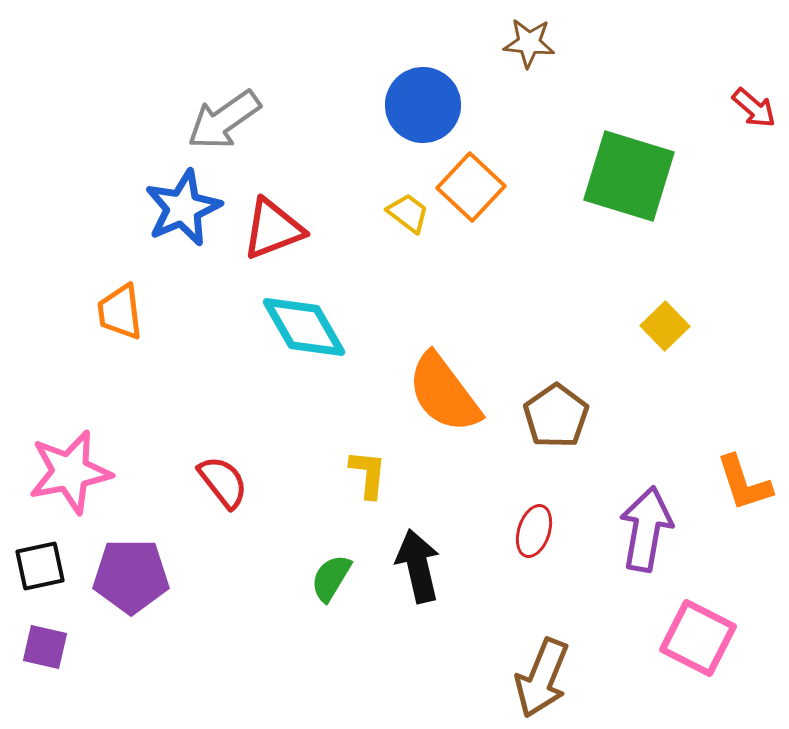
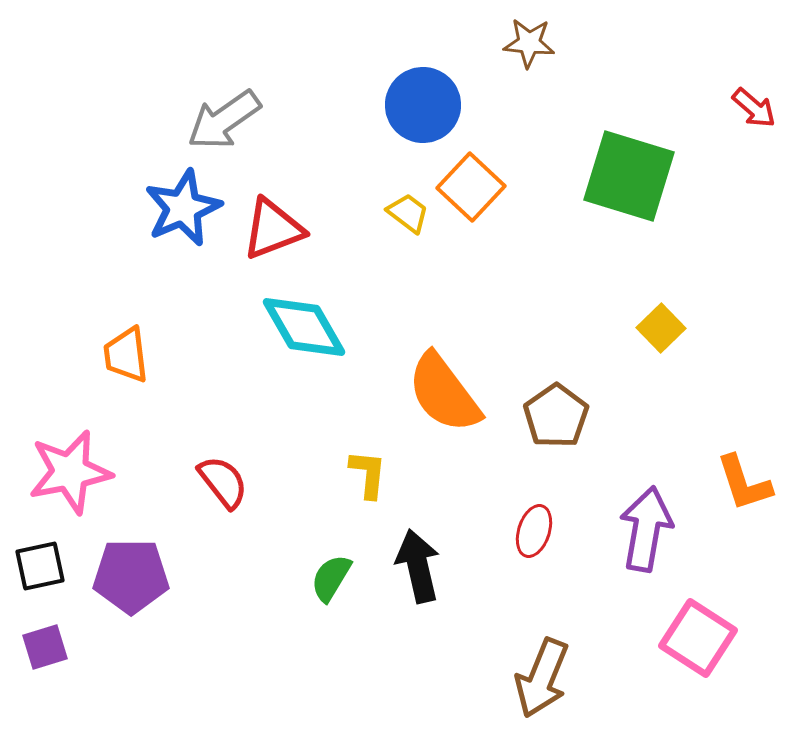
orange trapezoid: moved 6 px right, 43 px down
yellow square: moved 4 px left, 2 px down
pink square: rotated 6 degrees clockwise
purple square: rotated 30 degrees counterclockwise
